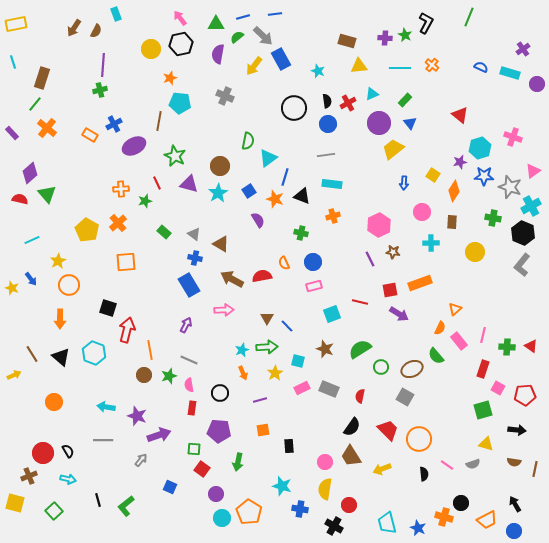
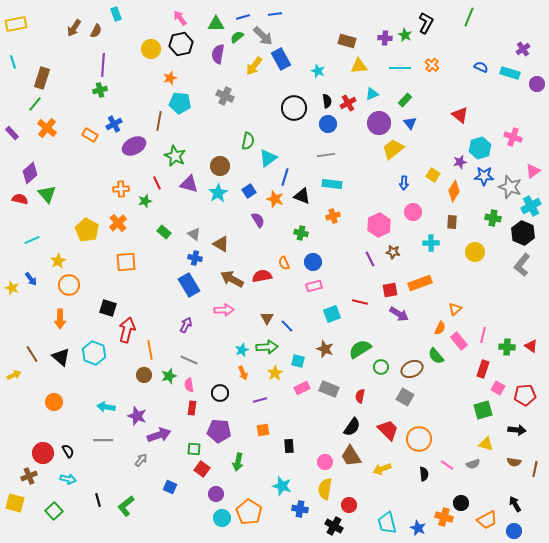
pink circle at (422, 212): moved 9 px left
